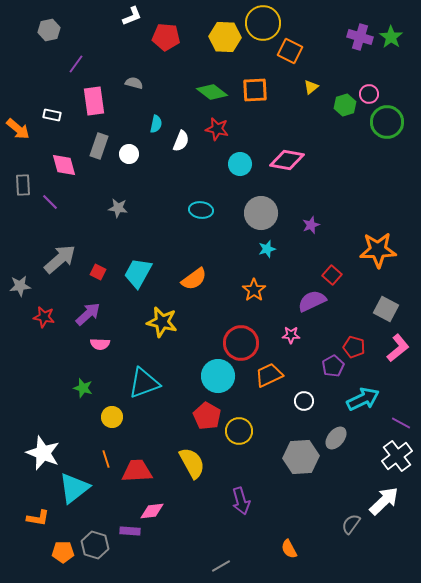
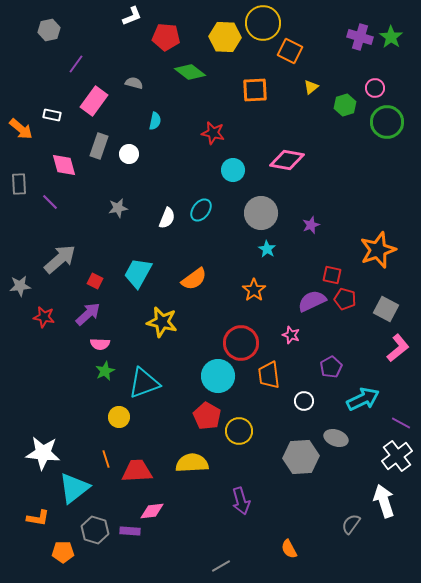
green diamond at (212, 92): moved 22 px left, 20 px up
pink circle at (369, 94): moved 6 px right, 6 px up
pink rectangle at (94, 101): rotated 44 degrees clockwise
cyan semicircle at (156, 124): moved 1 px left, 3 px up
orange arrow at (18, 129): moved 3 px right
red star at (217, 129): moved 4 px left, 4 px down
white semicircle at (181, 141): moved 14 px left, 77 px down
cyan circle at (240, 164): moved 7 px left, 6 px down
gray rectangle at (23, 185): moved 4 px left, 1 px up
gray star at (118, 208): rotated 18 degrees counterclockwise
cyan ellipse at (201, 210): rotated 60 degrees counterclockwise
cyan star at (267, 249): rotated 24 degrees counterclockwise
orange star at (378, 250): rotated 18 degrees counterclockwise
red square at (98, 272): moved 3 px left, 9 px down
red square at (332, 275): rotated 30 degrees counterclockwise
pink star at (291, 335): rotated 18 degrees clockwise
red pentagon at (354, 347): moved 9 px left, 48 px up
purple pentagon at (333, 366): moved 2 px left, 1 px down
orange trapezoid at (269, 375): rotated 72 degrees counterclockwise
green star at (83, 388): moved 22 px right, 17 px up; rotated 30 degrees clockwise
yellow circle at (112, 417): moved 7 px right
gray ellipse at (336, 438): rotated 70 degrees clockwise
white star at (43, 453): rotated 16 degrees counterclockwise
yellow semicircle at (192, 463): rotated 64 degrees counterclockwise
white arrow at (384, 501): rotated 64 degrees counterclockwise
gray hexagon at (95, 545): moved 15 px up
